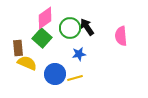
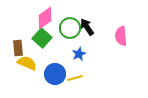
blue star: rotated 16 degrees counterclockwise
